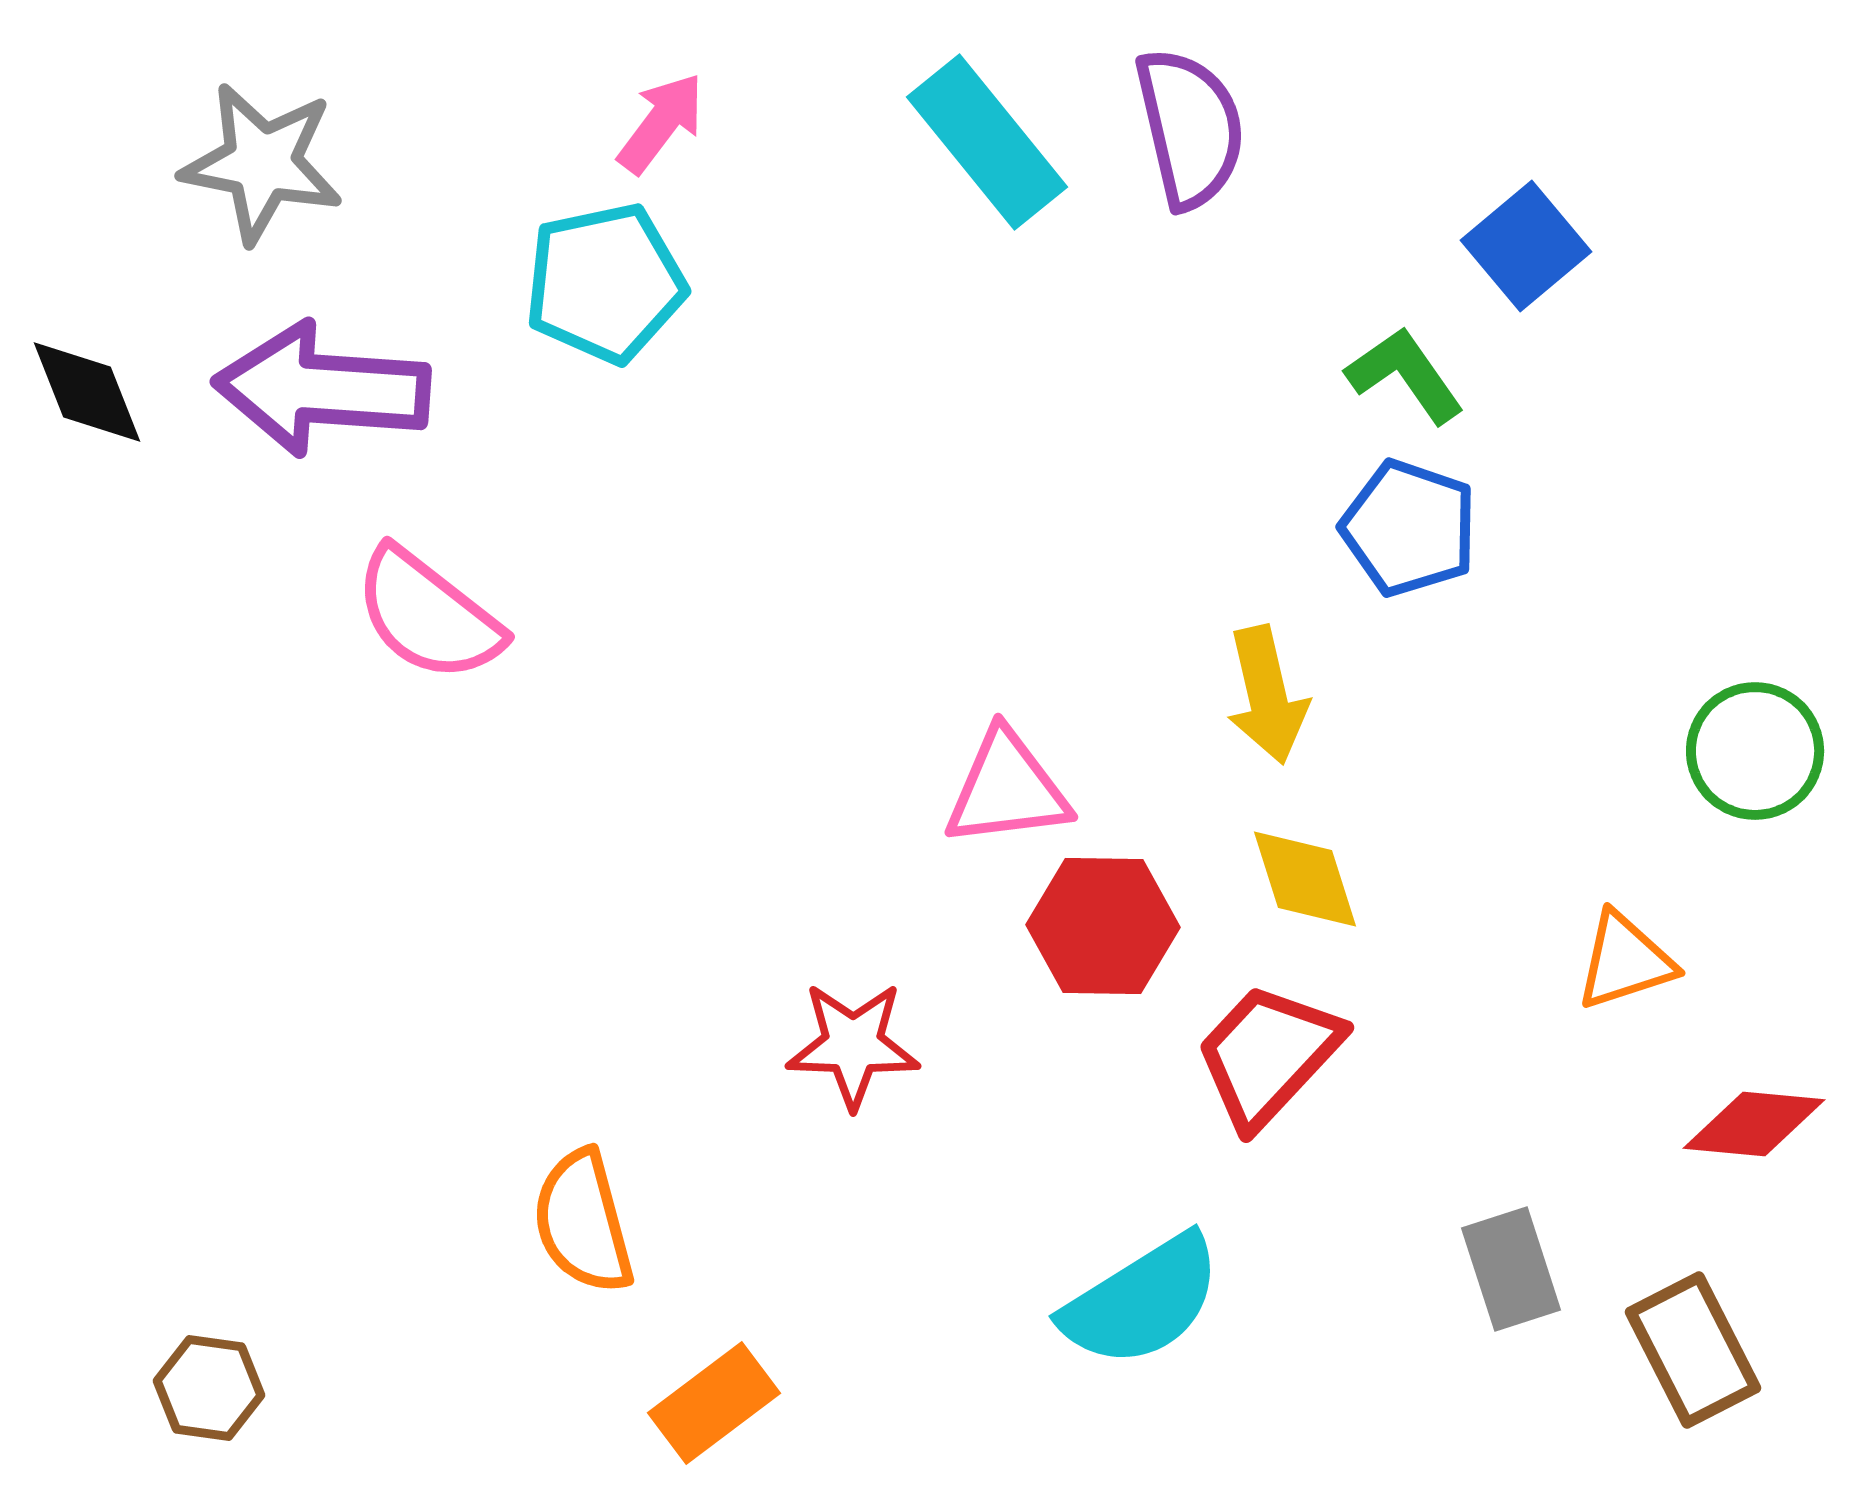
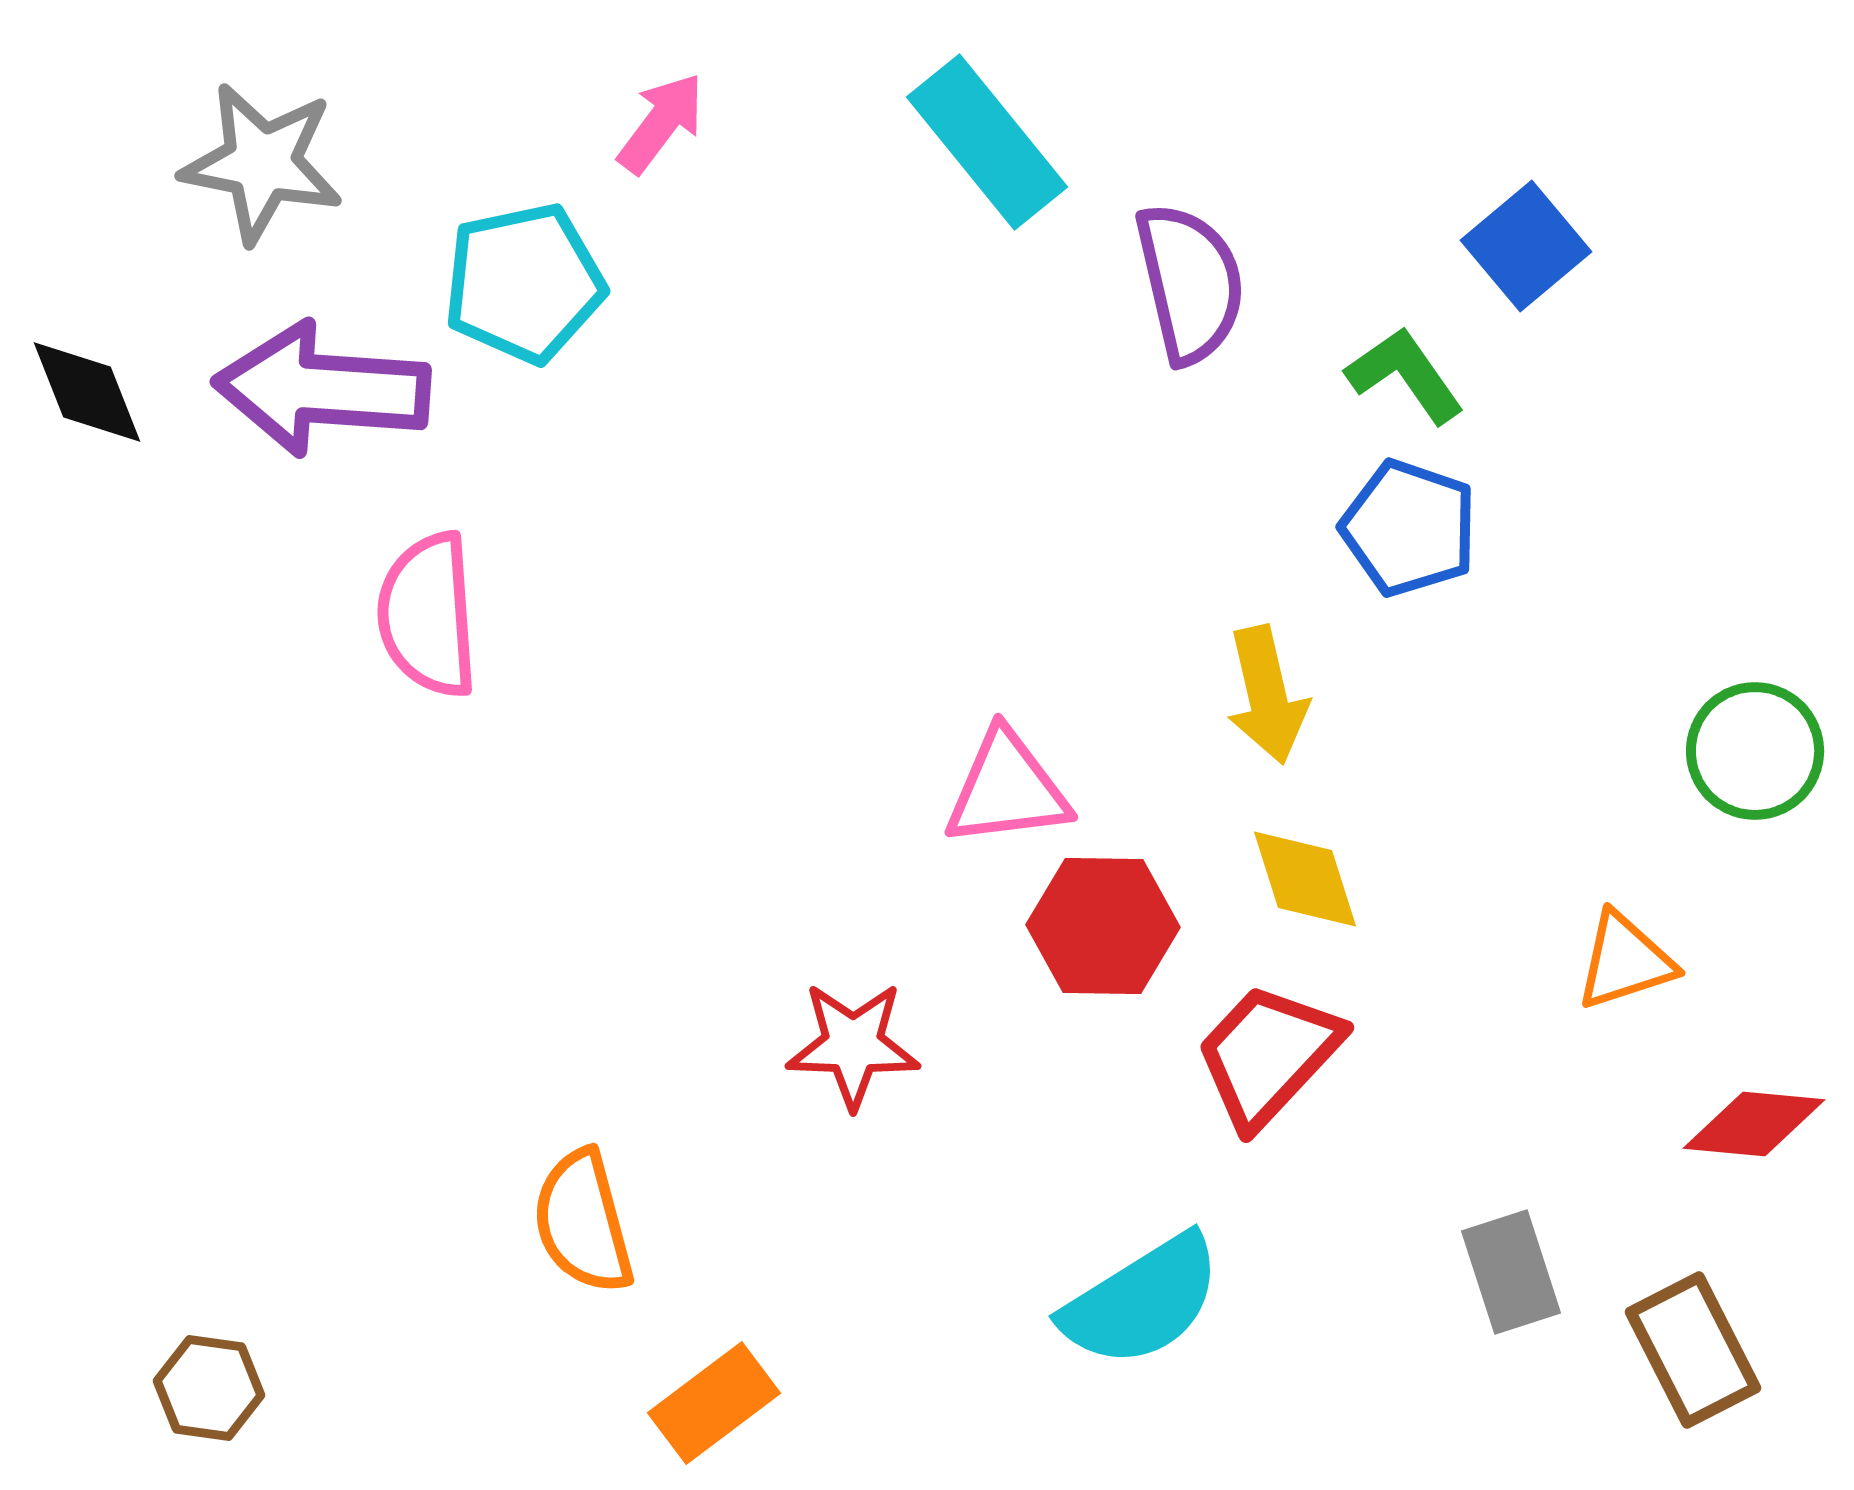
purple semicircle: moved 155 px down
cyan pentagon: moved 81 px left
pink semicircle: rotated 48 degrees clockwise
gray rectangle: moved 3 px down
